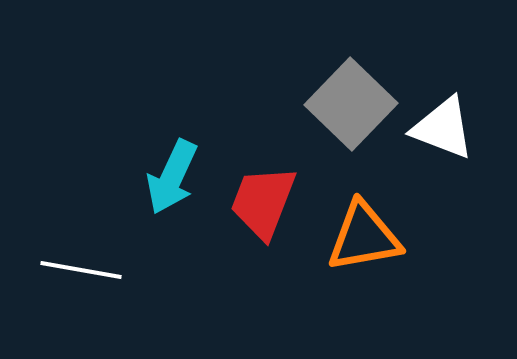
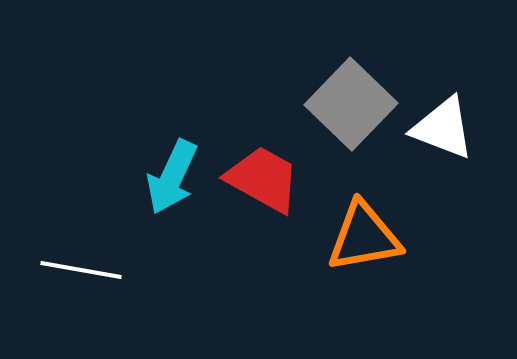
red trapezoid: moved 23 px up; rotated 98 degrees clockwise
